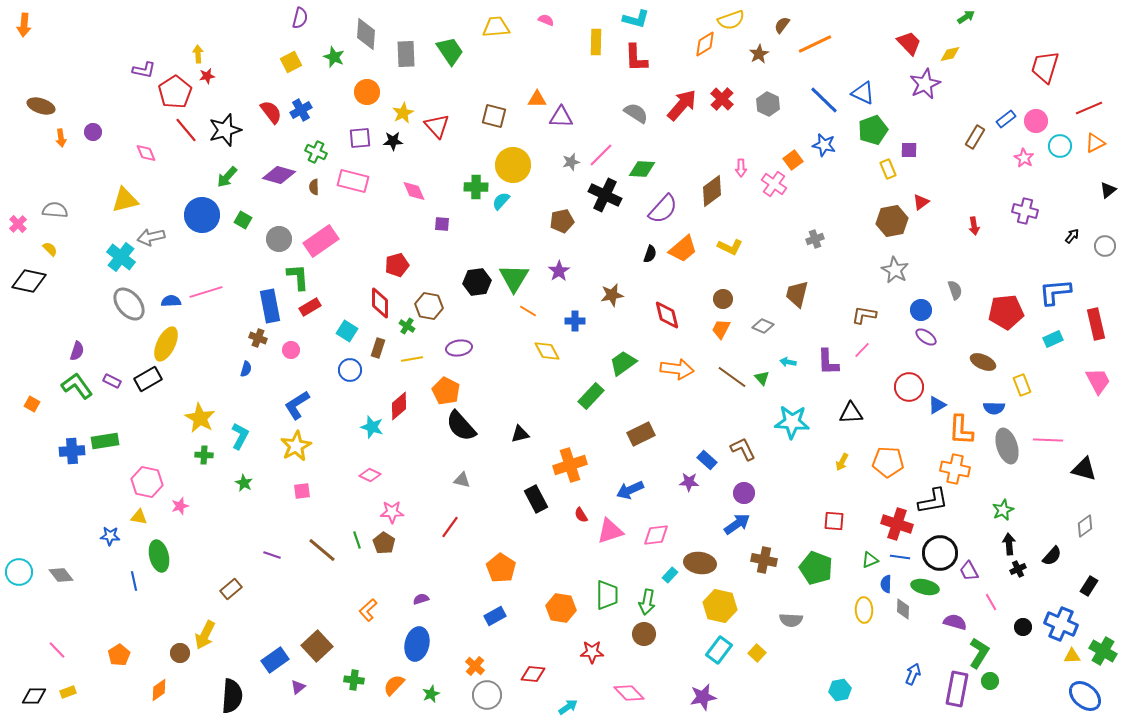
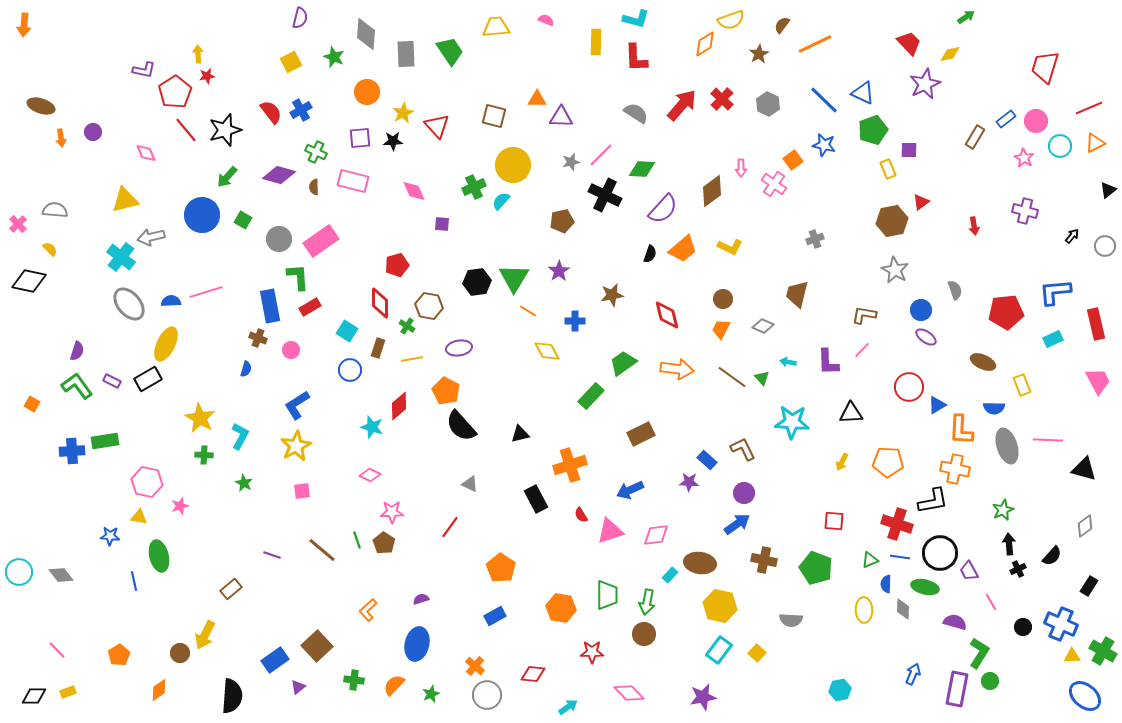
green cross at (476, 187): moved 2 px left; rotated 25 degrees counterclockwise
gray triangle at (462, 480): moved 8 px right, 4 px down; rotated 12 degrees clockwise
